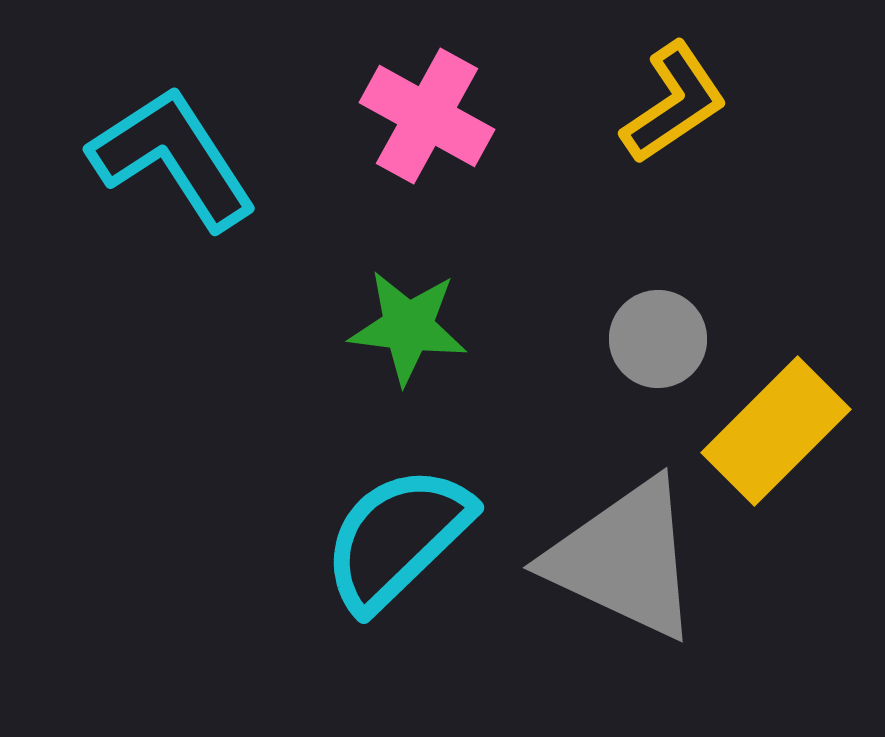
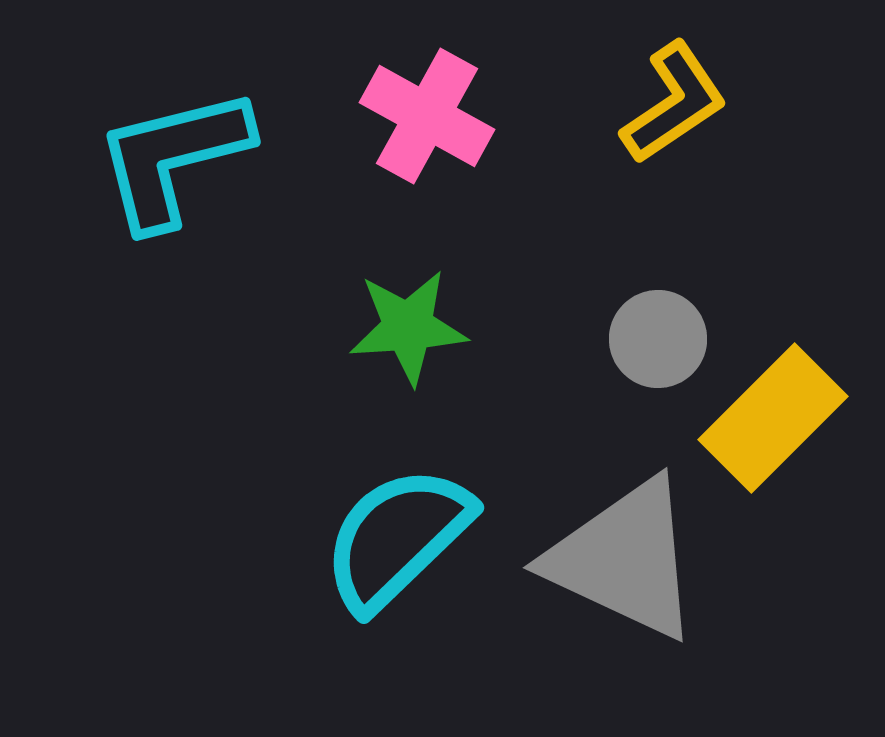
cyan L-shape: rotated 71 degrees counterclockwise
green star: rotated 11 degrees counterclockwise
yellow rectangle: moved 3 px left, 13 px up
